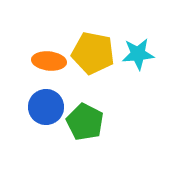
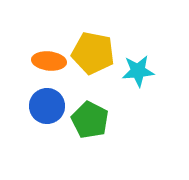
cyan star: moved 17 px down
blue circle: moved 1 px right, 1 px up
green pentagon: moved 5 px right, 2 px up
